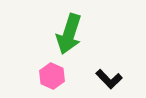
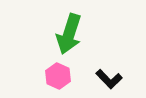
pink hexagon: moved 6 px right
